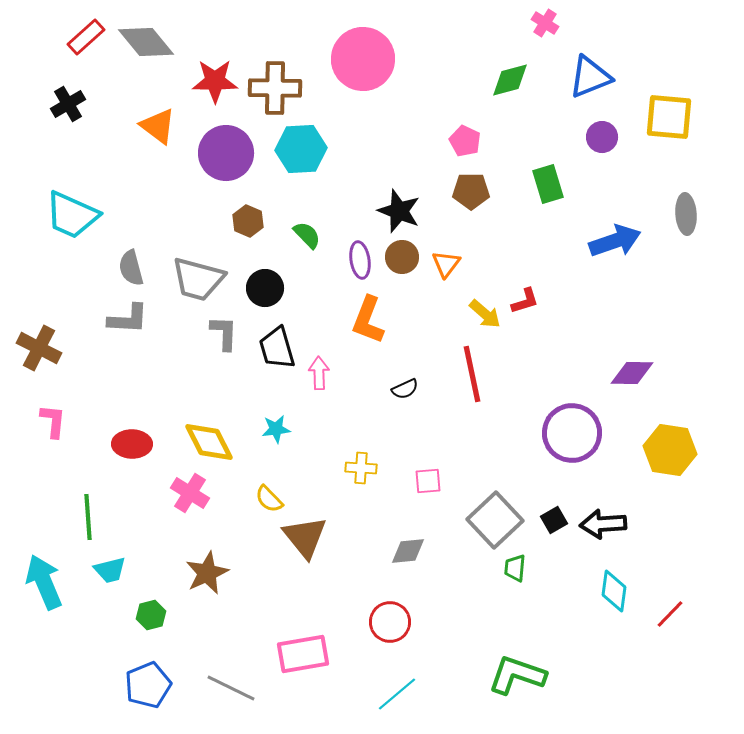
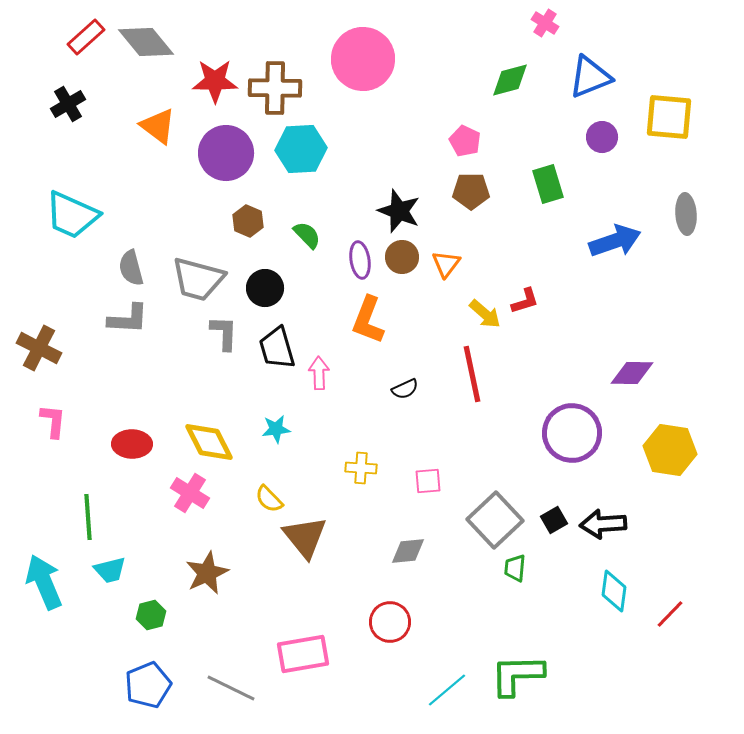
green L-shape at (517, 675): rotated 20 degrees counterclockwise
cyan line at (397, 694): moved 50 px right, 4 px up
